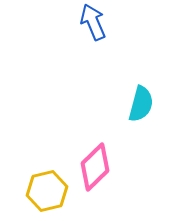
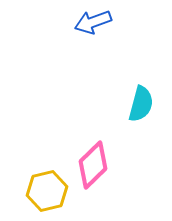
blue arrow: rotated 87 degrees counterclockwise
pink diamond: moved 2 px left, 2 px up
